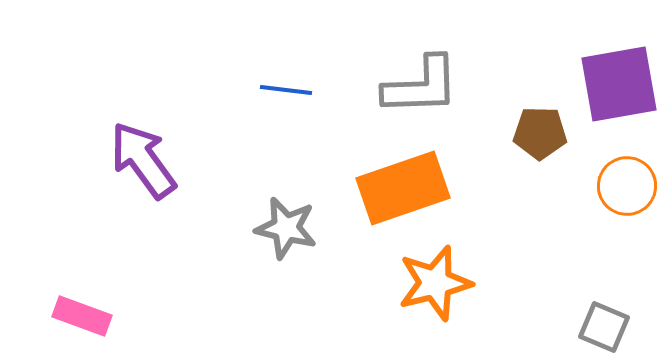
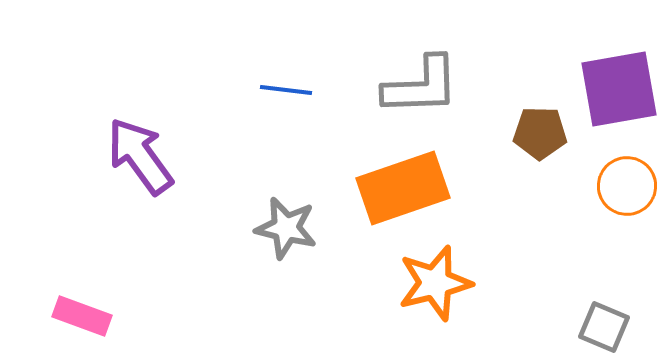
purple square: moved 5 px down
purple arrow: moved 3 px left, 4 px up
